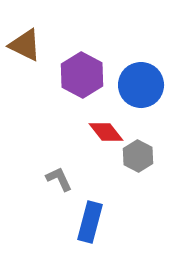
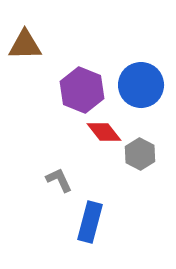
brown triangle: rotated 27 degrees counterclockwise
purple hexagon: moved 15 px down; rotated 6 degrees counterclockwise
red diamond: moved 2 px left
gray hexagon: moved 2 px right, 2 px up
gray L-shape: moved 1 px down
